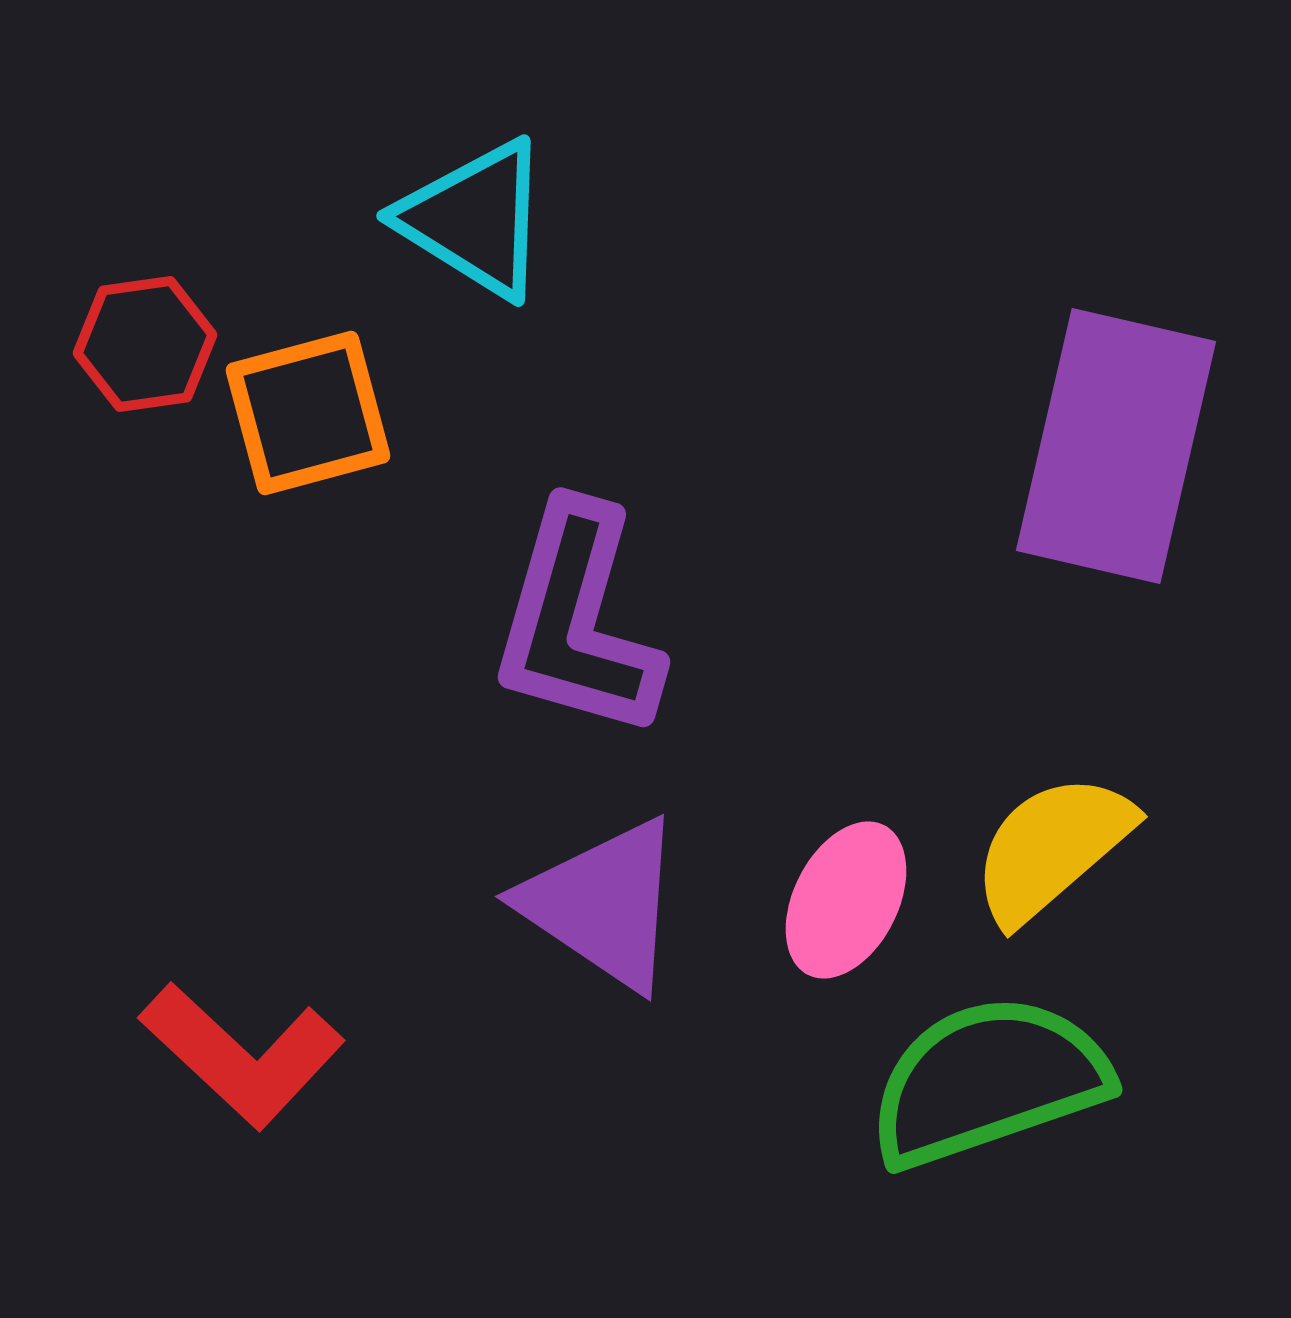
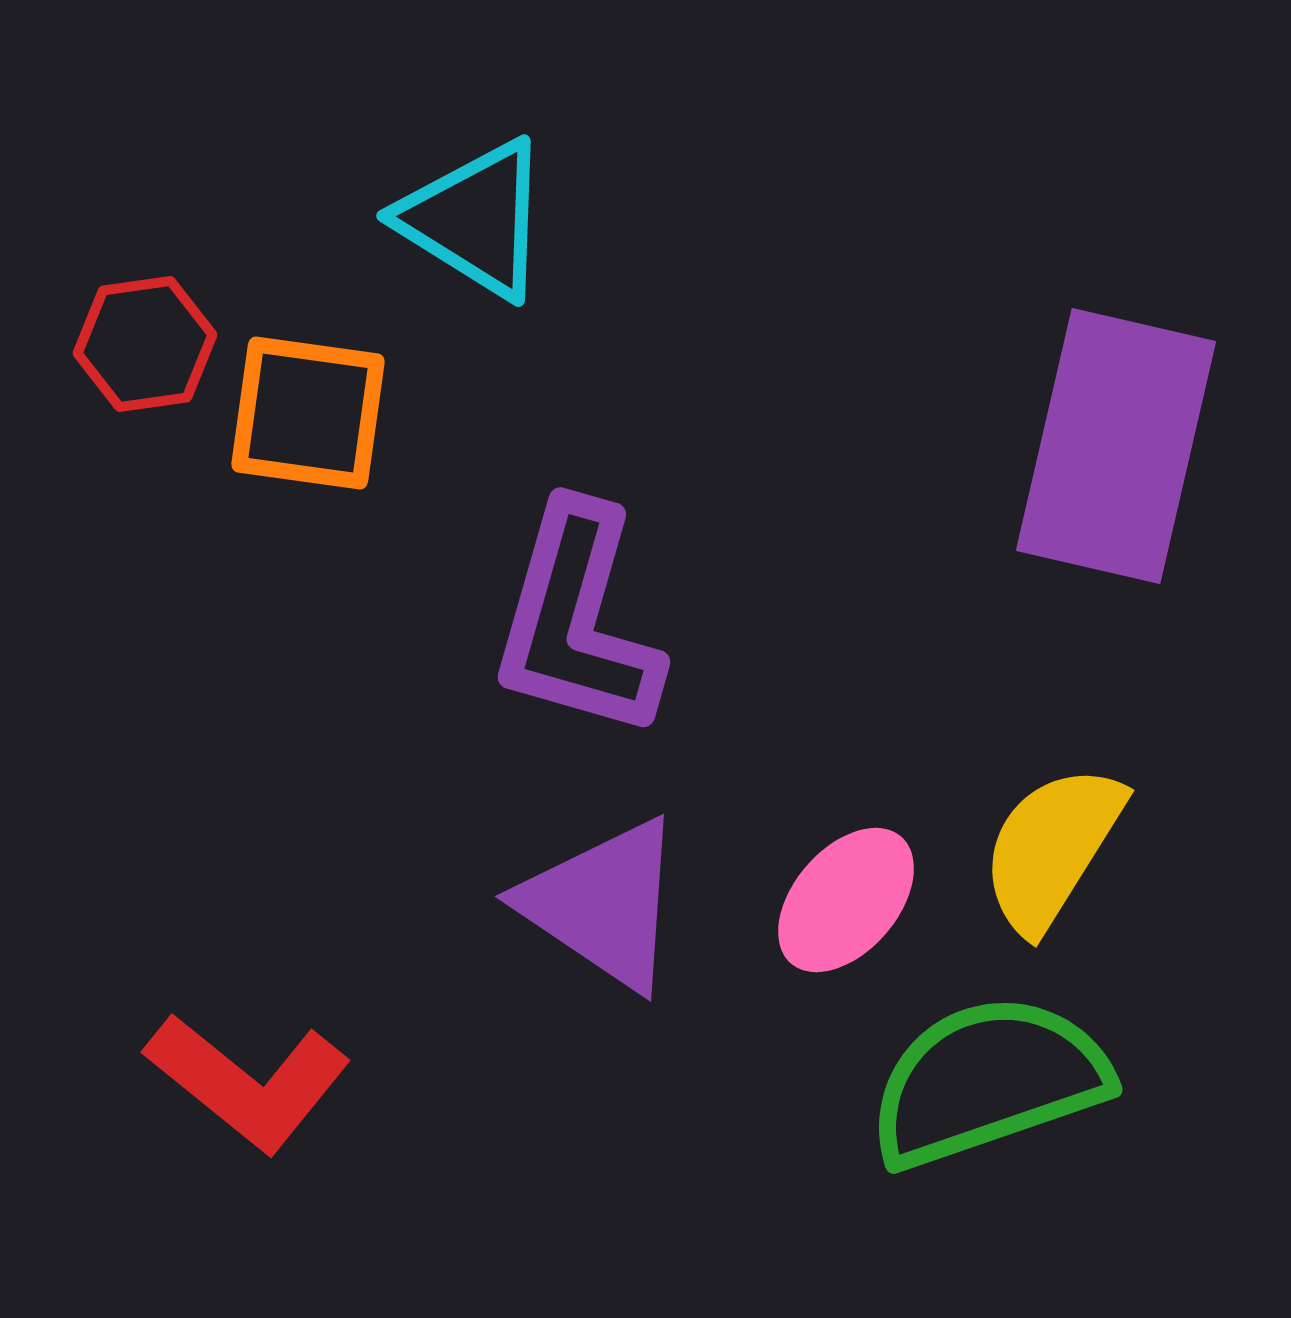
orange square: rotated 23 degrees clockwise
yellow semicircle: rotated 17 degrees counterclockwise
pink ellipse: rotated 14 degrees clockwise
red L-shape: moved 6 px right, 27 px down; rotated 4 degrees counterclockwise
